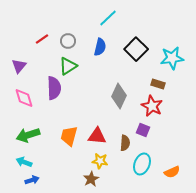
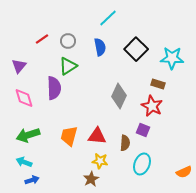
blue semicircle: rotated 24 degrees counterclockwise
cyan star: rotated 10 degrees clockwise
orange semicircle: moved 12 px right
